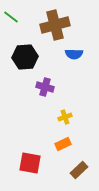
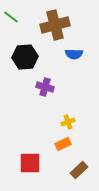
yellow cross: moved 3 px right, 5 px down
red square: rotated 10 degrees counterclockwise
